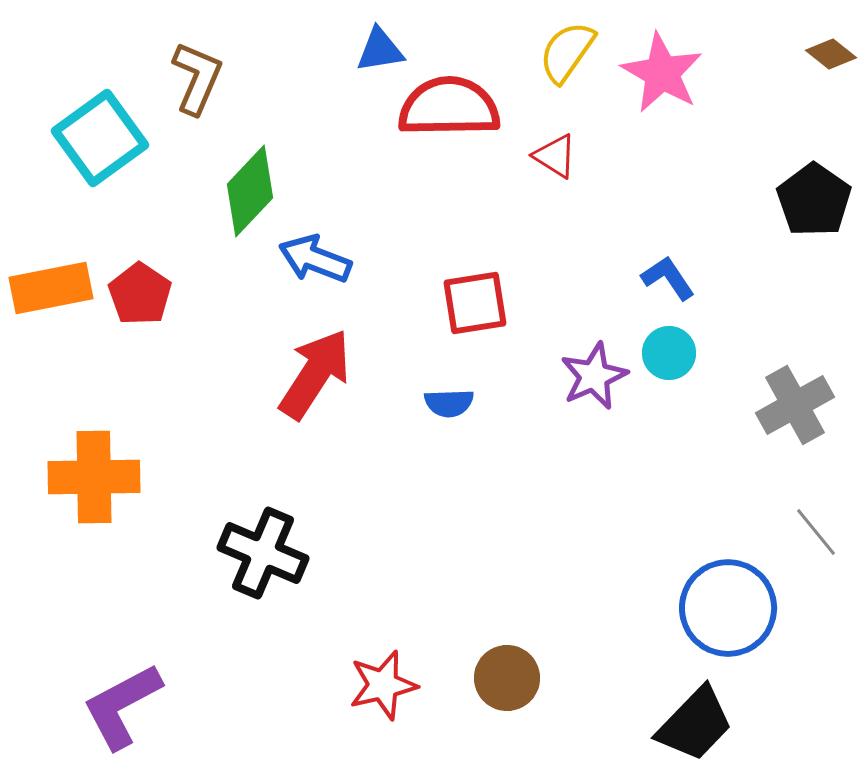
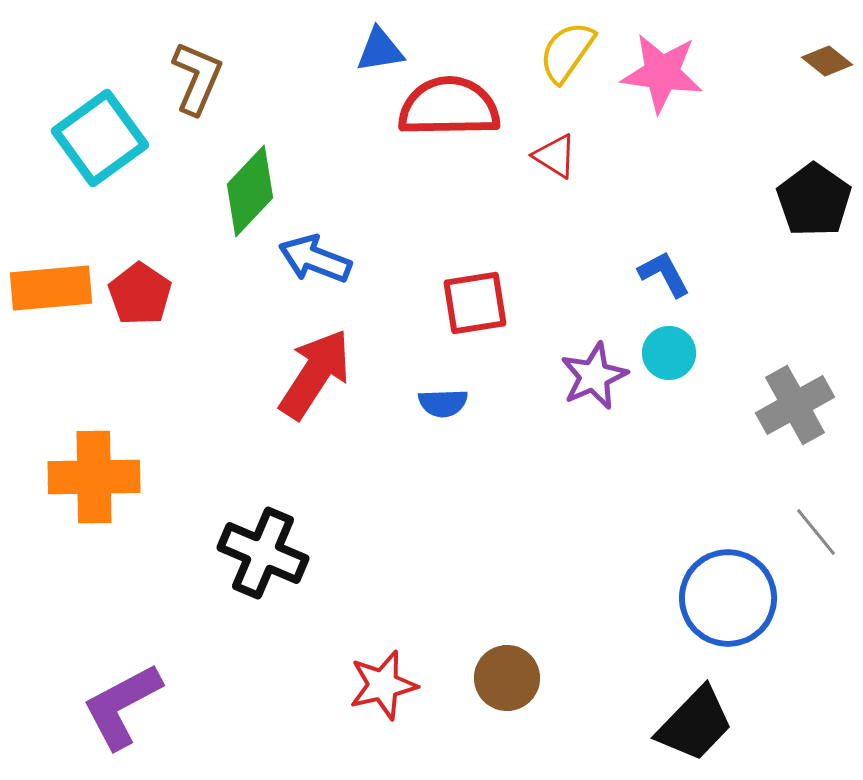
brown diamond: moved 4 px left, 7 px down
pink star: rotated 22 degrees counterclockwise
blue L-shape: moved 4 px left, 4 px up; rotated 6 degrees clockwise
orange rectangle: rotated 6 degrees clockwise
blue semicircle: moved 6 px left
blue circle: moved 10 px up
